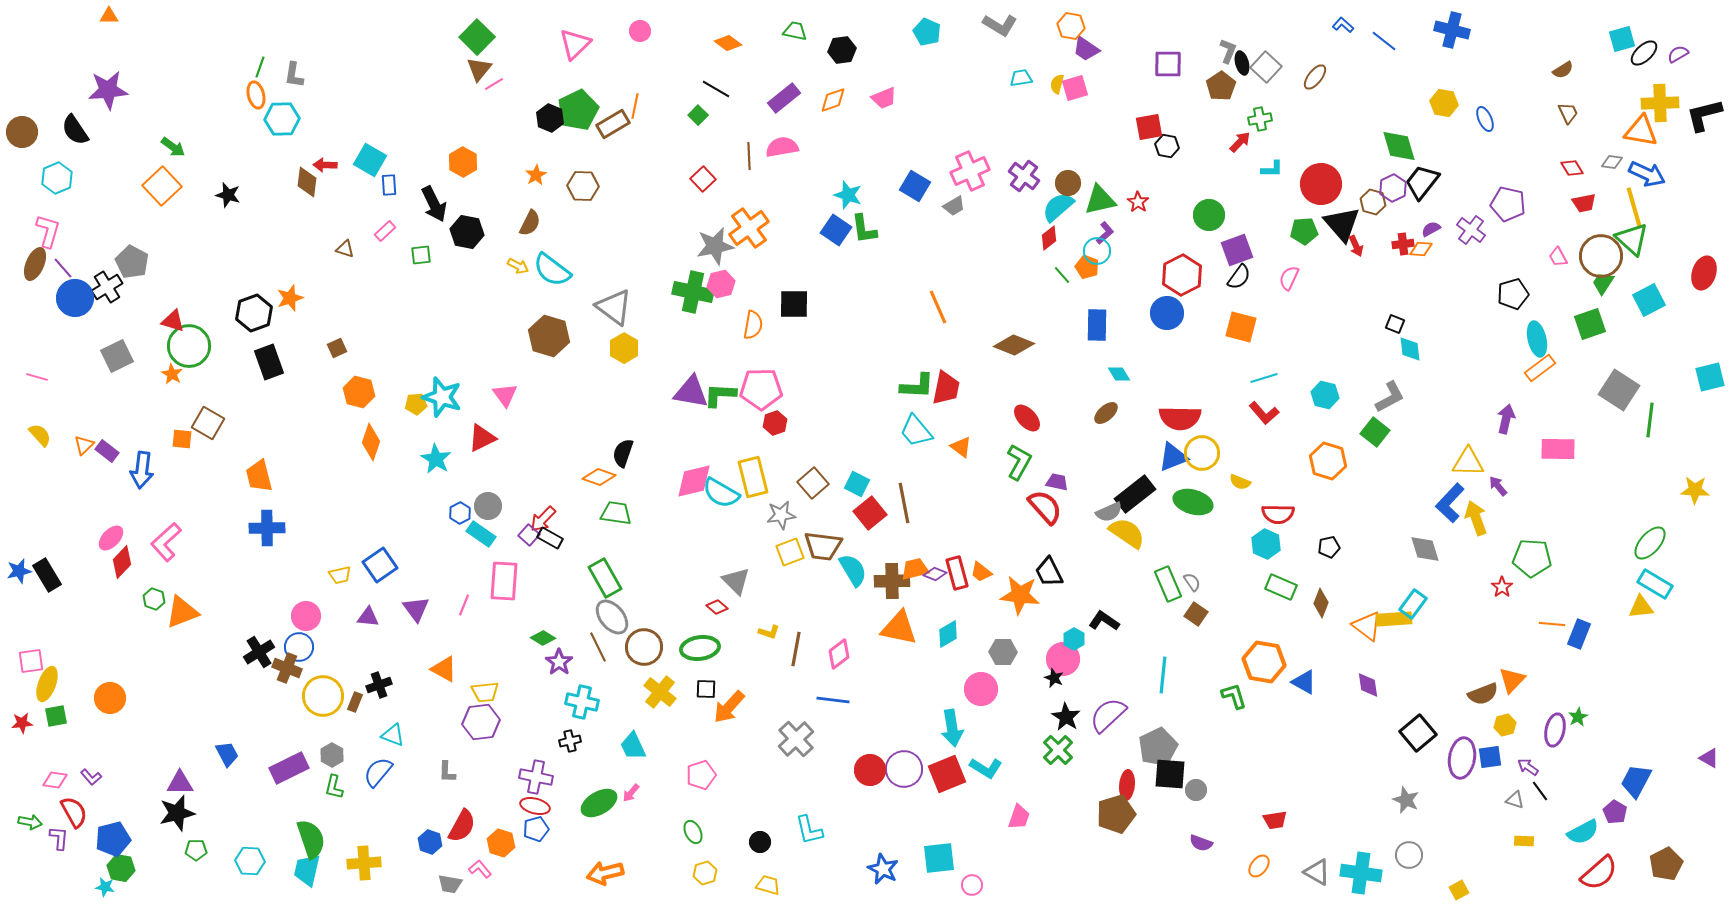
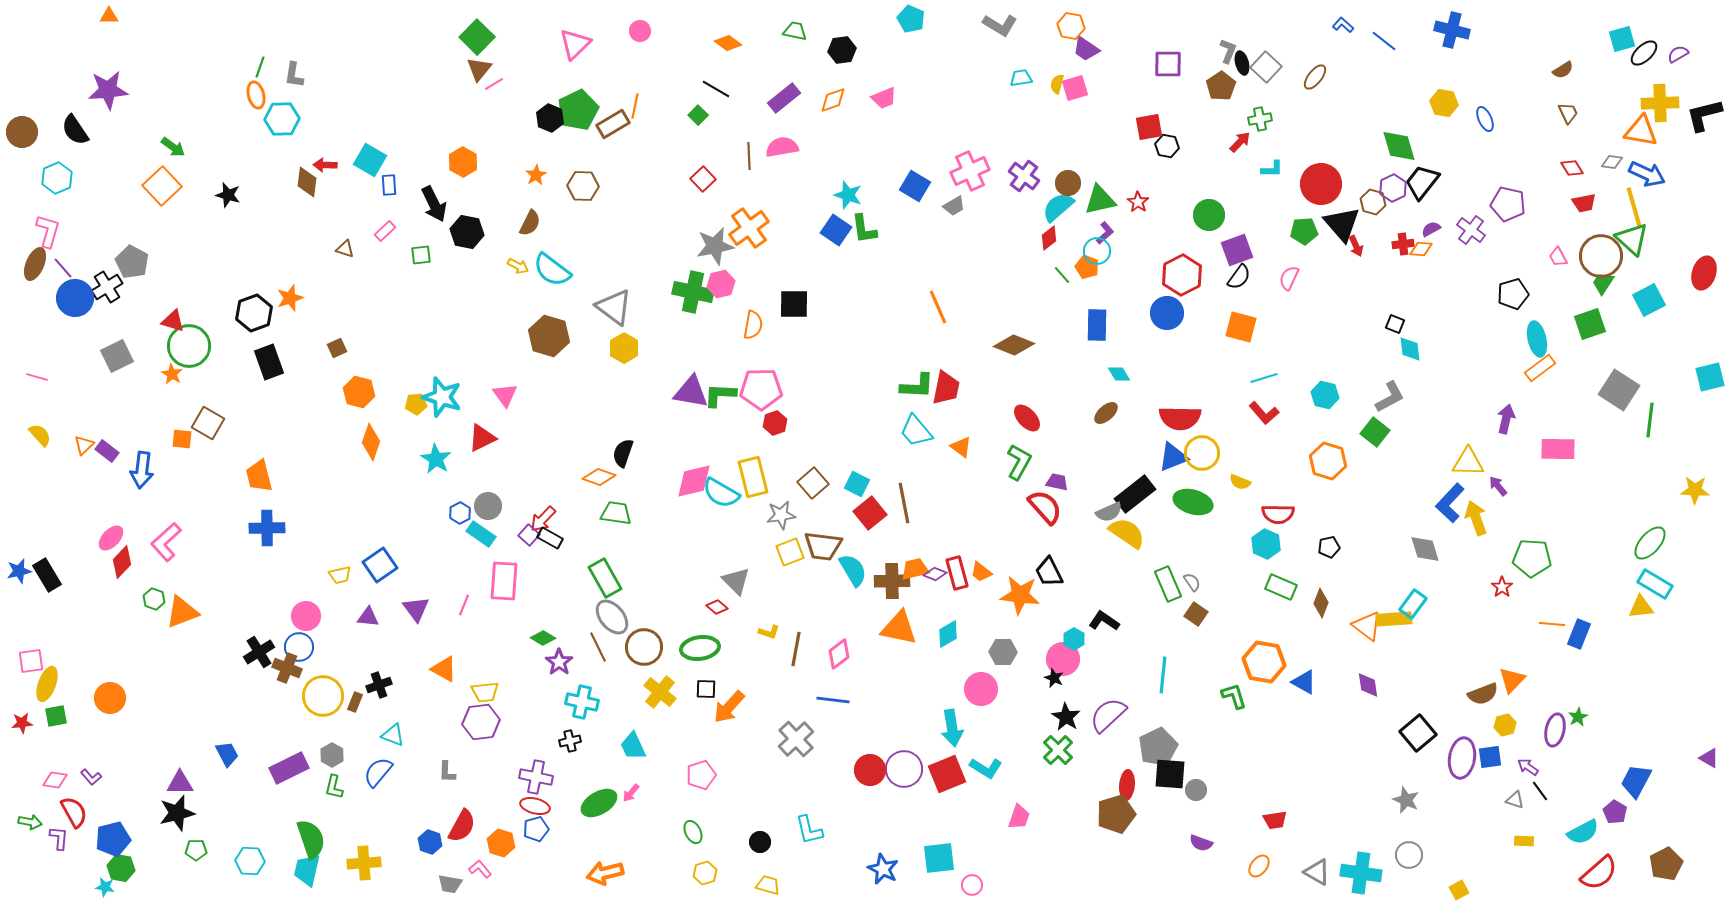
cyan pentagon at (927, 32): moved 16 px left, 13 px up
